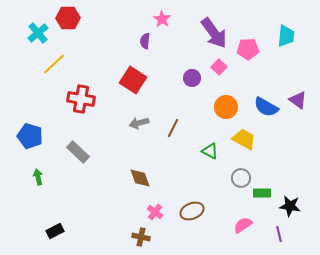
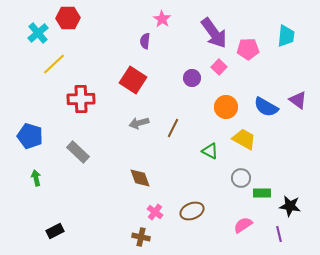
red cross: rotated 12 degrees counterclockwise
green arrow: moved 2 px left, 1 px down
